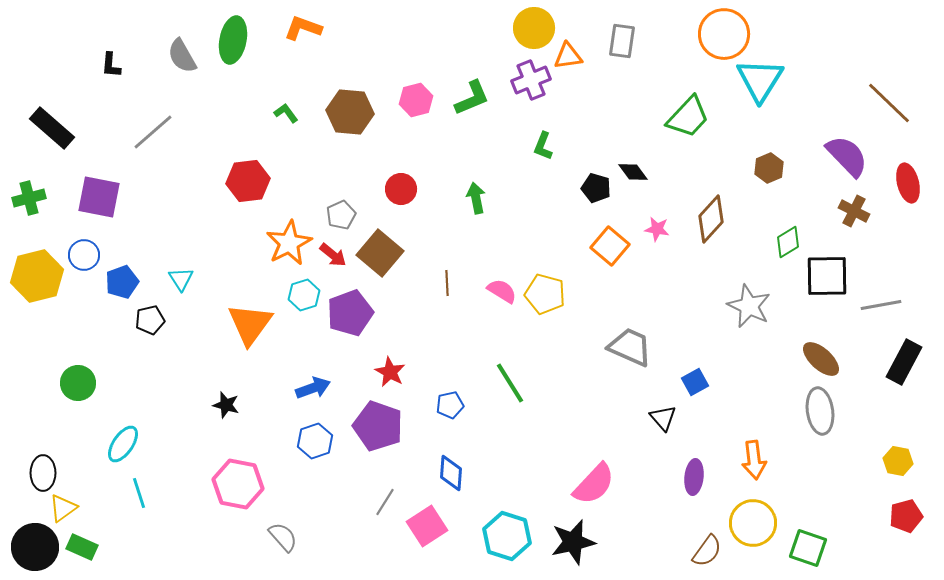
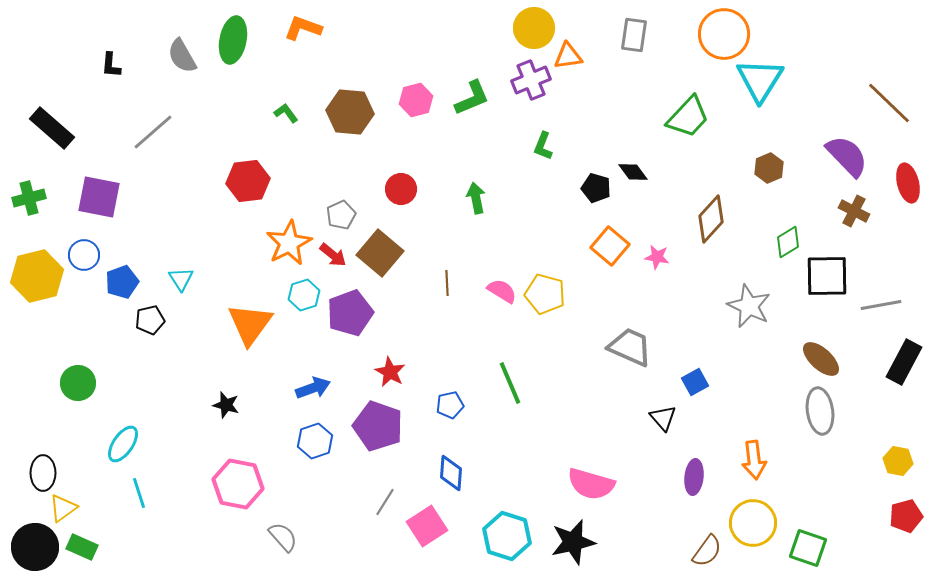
gray rectangle at (622, 41): moved 12 px right, 6 px up
pink star at (657, 229): moved 28 px down
green line at (510, 383): rotated 9 degrees clockwise
pink semicircle at (594, 484): moved 3 px left; rotated 63 degrees clockwise
